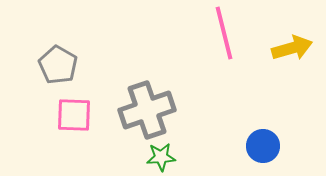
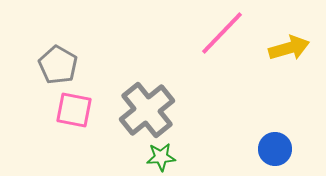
pink line: moved 2 px left; rotated 58 degrees clockwise
yellow arrow: moved 3 px left
gray cross: rotated 20 degrees counterclockwise
pink square: moved 5 px up; rotated 9 degrees clockwise
blue circle: moved 12 px right, 3 px down
